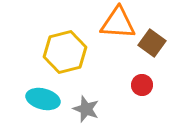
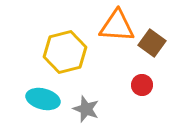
orange triangle: moved 1 px left, 3 px down
